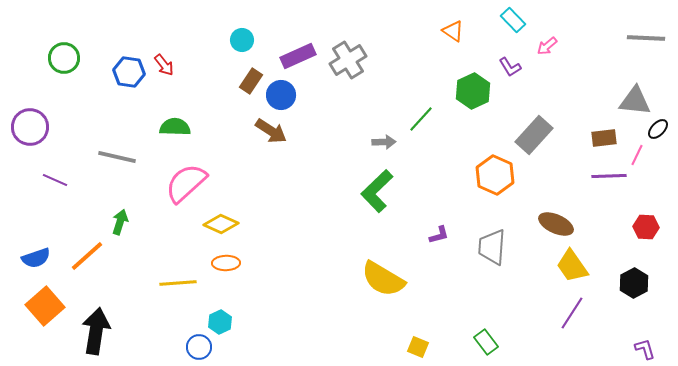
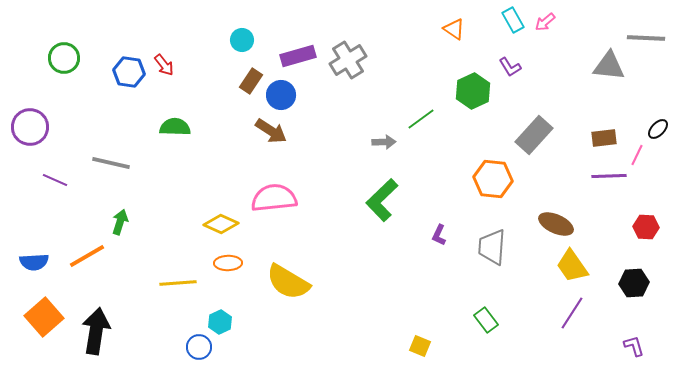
cyan rectangle at (513, 20): rotated 15 degrees clockwise
orange triangle at (453, 31): moved 1 px right, 2 px up
pink arrow at (547, 46): moved 2 px left, 24 px up
purple rectangle at (298, 56): rotated 8 degrees clockwise
gray triangle at (635, 101): moved 26 px left, 35 px up
green line at (421, 119): rotated 12 degrees clockwise
gray line at (117, 157): moved 6 px left, 6 px down
orange hexagon at (495, 175): moved 2 px left, 4 px down; rotated 18 degrees counterclockwise
pink semicircle at (186, 183): moved 88 px right, 15 px down; rotated 36 degrees clockwise
green L-shape at (377, 191): moved 5 px right, 9 px down
purple L-shape at (439, 235): rotated 130 degrees clockwise
orange line at (87, 256): rotated 12 degrees clockwise
blue semicircle at (36, 258): moved 2 px left, 4 px down; rotated 16 degrees clockwise
orange ellipse at (226, 263): moved 2 px right
yellow semicircle at (383, 279): moved 95 px left, 3 px down
black hexagon at (634, 283): rotated 24 degrees clockwise
orange square at (45, 306): moved 1 px left, 11 px down
green rectangle at (486, 342): moved 22 px up
yellow square at (418, 347): moved 2 px right, 1 px up
purple L-shape at (645, 349): moved 11 px left, 3 px up
